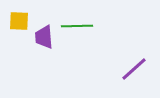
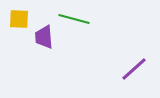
yellow square: moved 2 px up
green line: moved 3 px left, 7 px up; rotated 16 degrees clockwise
